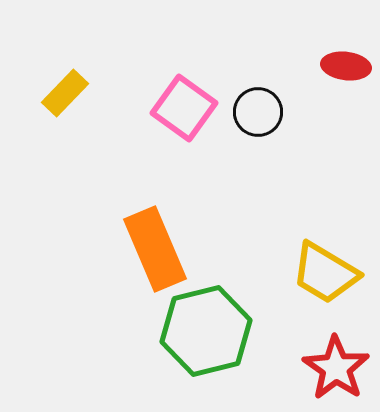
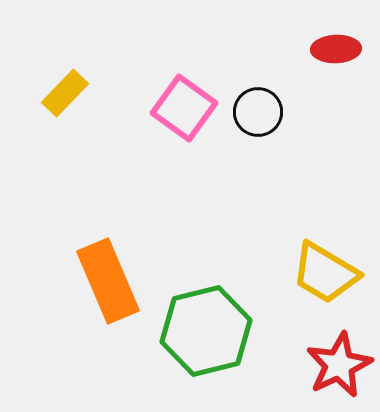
red ellipse: moved 10 px left, 17 px up; rotated 9 degrees counterclockwise
orange rectangle: moved 47 px left, 32 px down
red star: moved 3 px right, 3 px up; rotated 12 degrees clockwise
